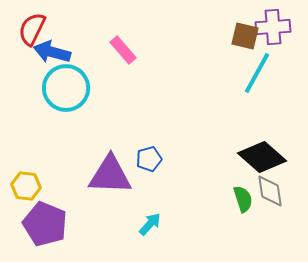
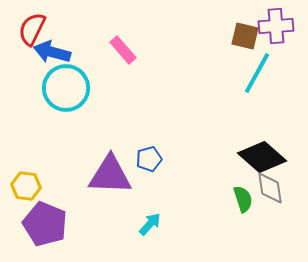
purple cross: moved 3 px right, 1 px up
gray diamond: moved 3 px up
